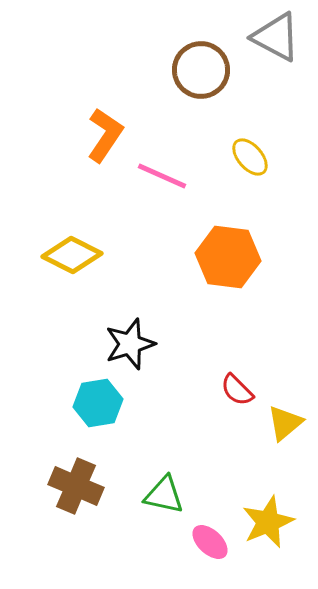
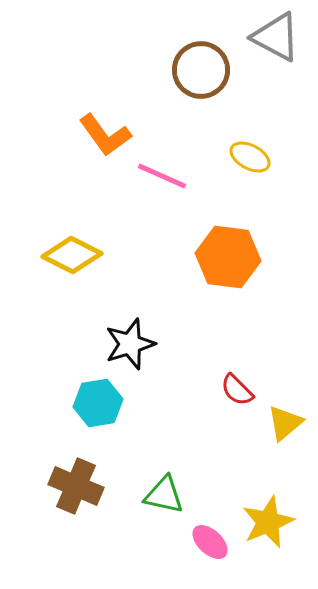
orange L-shape: rotated 110 degrees clockwise
yellow ellipse: rotated 21 degrees counterclockwise
